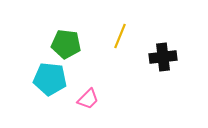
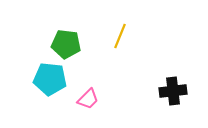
black cross: moved 10 px right, 34 px down
